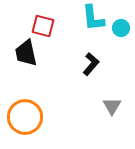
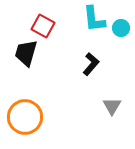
cyan L-shape: moved 1 px right, 1 px down
red square: rotated 15 degrees clockwise
black trapezoid: rotated 28 degrees clockwise
